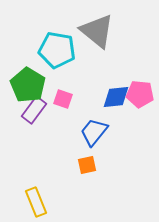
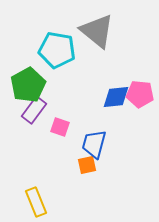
green pentagon: rotated 12 degrees clockwise
pink square: moved 3 px left, 28 px down
blue trapezoid: moved 12 px down; rotated 24 degrees counterclockwise
